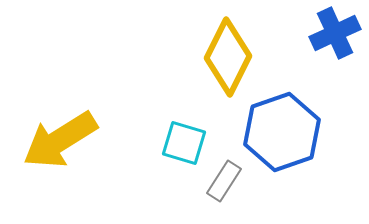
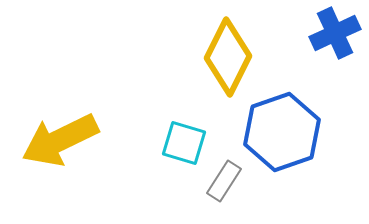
yellow arrow: rotated 6 degrees clockwise
